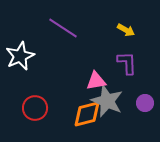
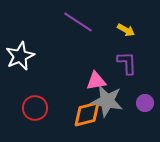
purple line: moved 15 px right, 6 px up
gray star: rotated 12 degrees counterclockwise
